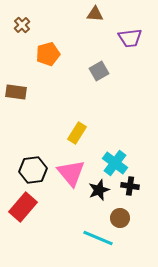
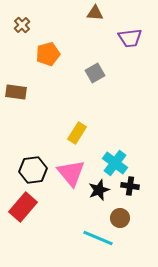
brown triangle: moved 1 px up
gray square: moved 4 px left, 2 px down
